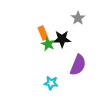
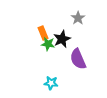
black star: rotated 24 degrees counterclockwise
green star: rotated 16 degrees counterclockwise
purple semicircle: moved 6 px up; rotated 135 degrees clockwise
